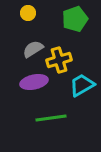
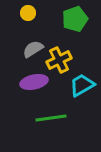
yellow cross: rotated 10 degrees counterclockwise
